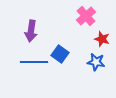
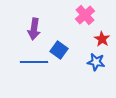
pink cross: moved 1 px left, 1 px up
purple arrow: moved 3 px right, 2 px up
red star: rotated 14 degrees clockwise
blue square: moved 1 px left, 4 px up
